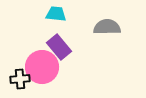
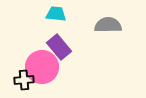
gray semicircle: moved 1 px right, 2 px up
black cross: moved 4 px right, 1 px down
